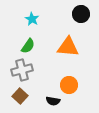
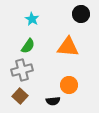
black semicircle: rotated 16 degrees counterclockwise
